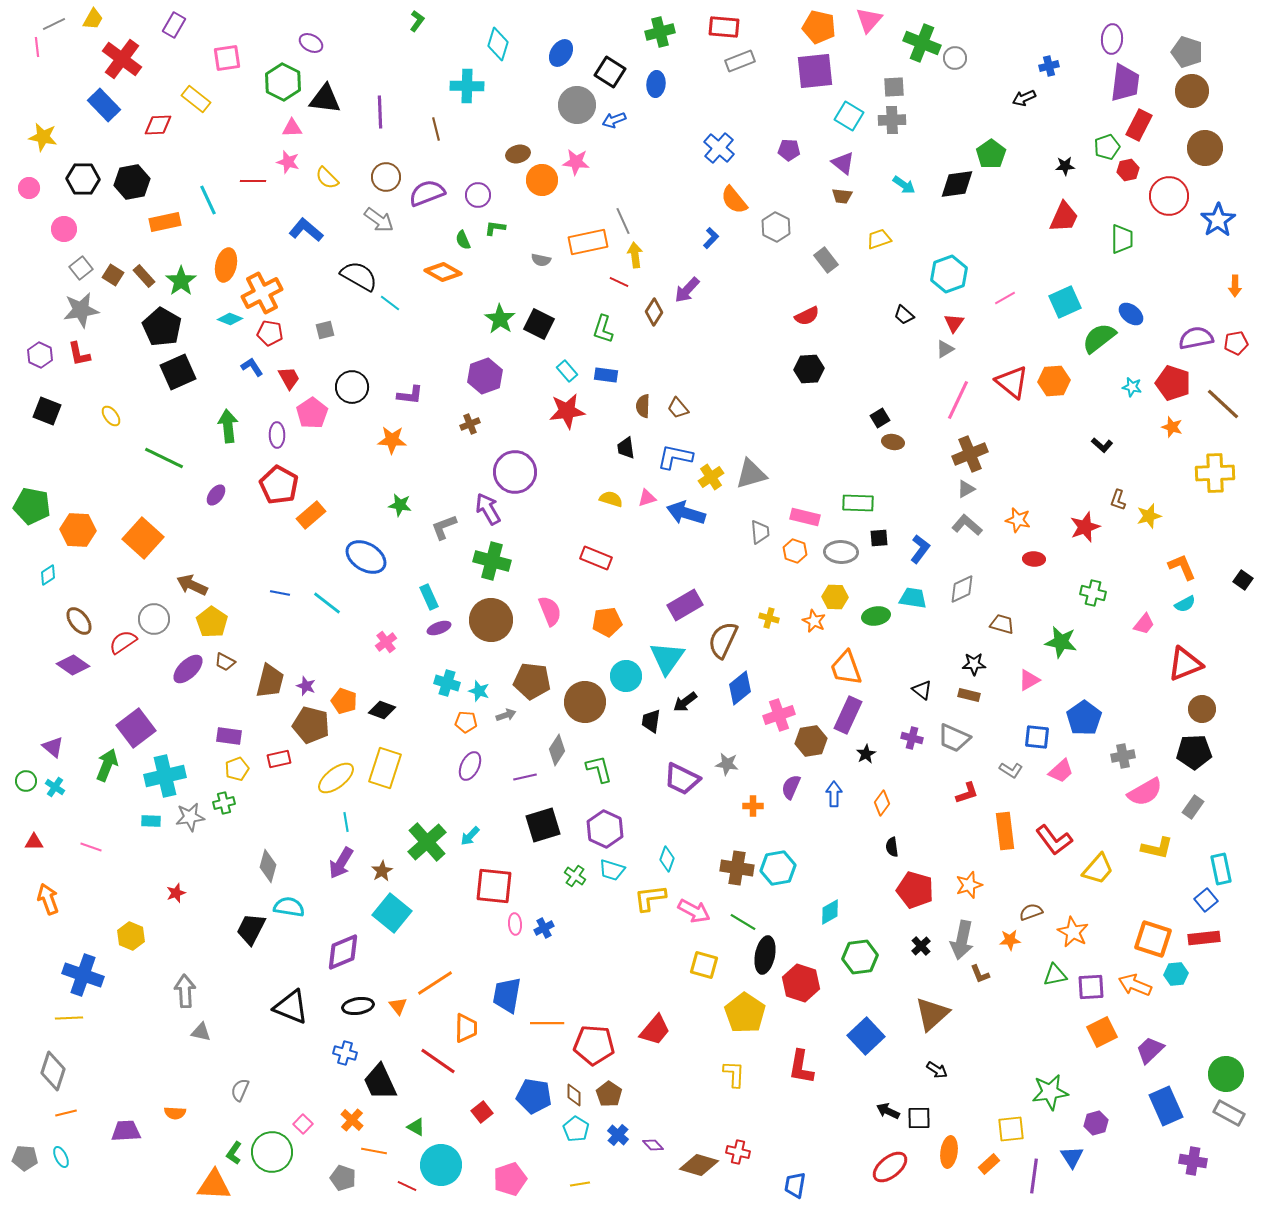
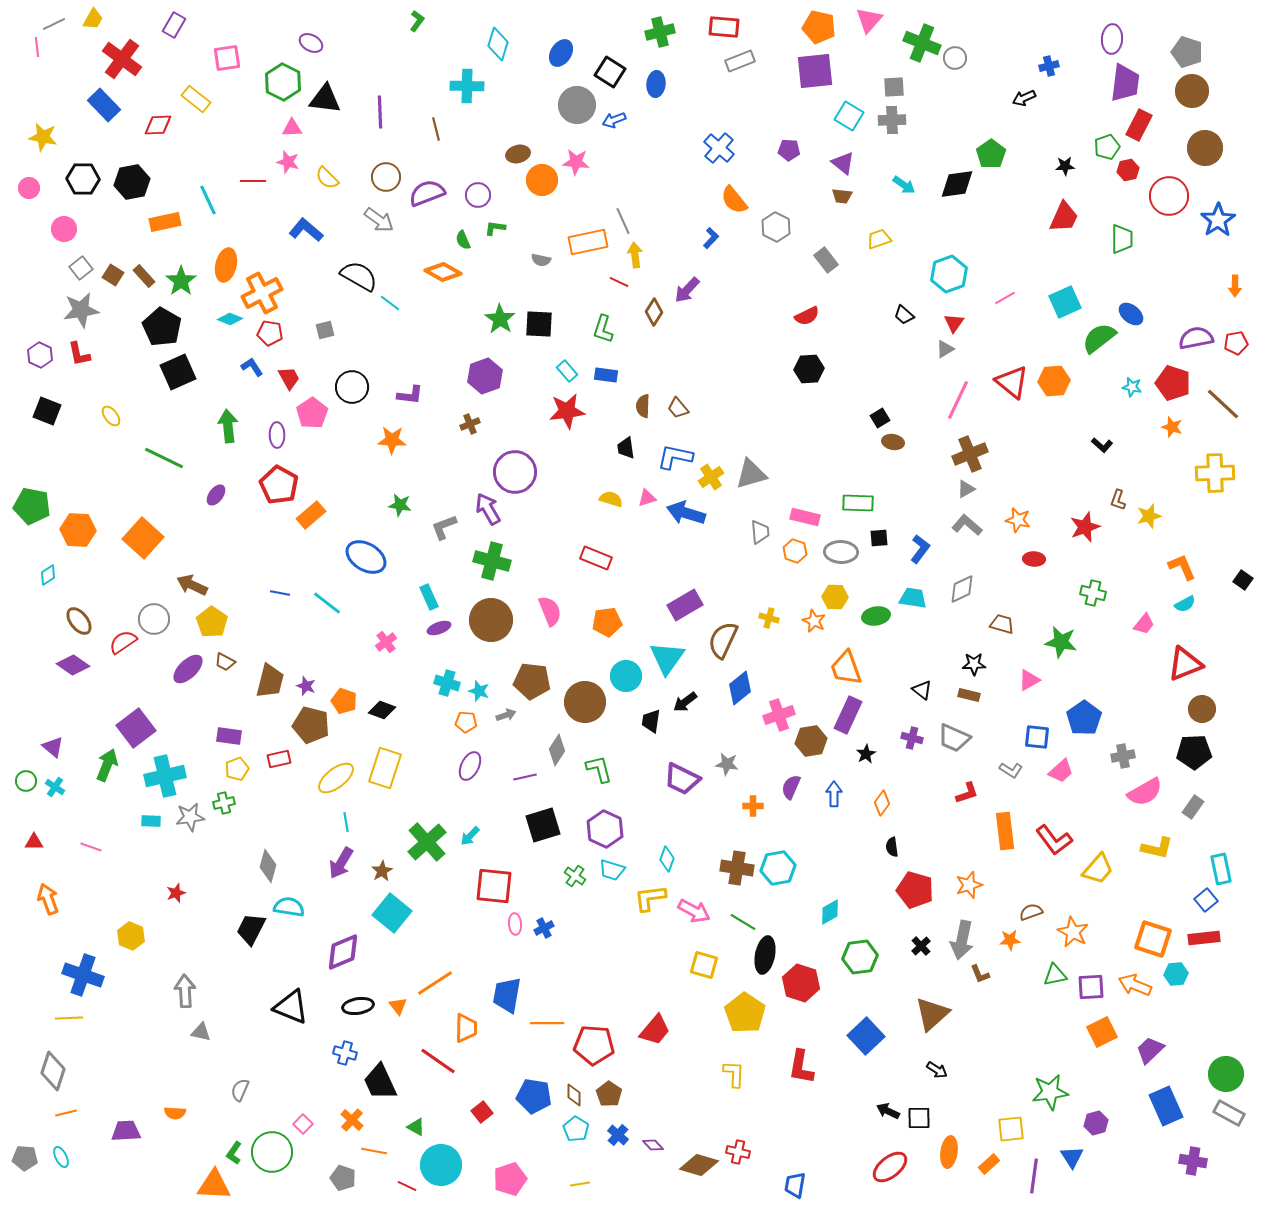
black square at (539, 324): rotated 24 degrees counterclockwise
